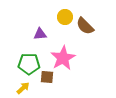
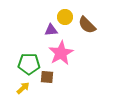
brown semicircle: moved 2 px right, 1 px up
purple triangle: moved 11 px right, 4 px up
pink star: moved 2 px left, 5 px up
